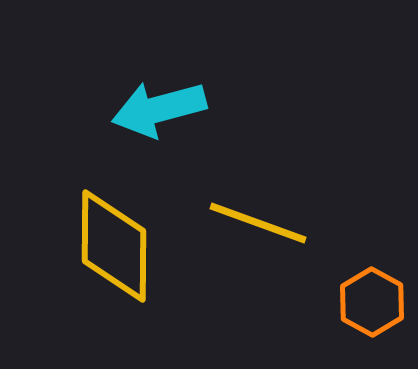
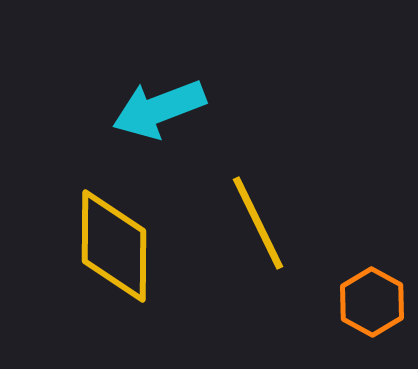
cyan arrow: rotated 6 degrees counterclockwise
yellow line: rotated 44 degrees clockwise
